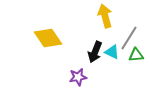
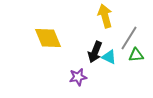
yellow diamond: rotated 12 degrees clockwise
cyan triangle: moved 3 px left, 5 px down
